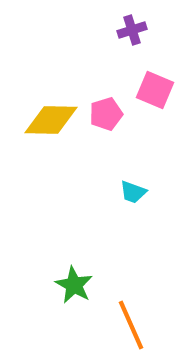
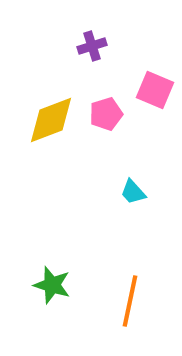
purple cross: moved 40 px left, 16 px down
yellow diamond: rotated 22 degrees counterclockwise
cyan trapezoid: rotated 28 degrees clockwise
green star: moved 22 px left; rotated 12 degrees counterclockwise
orange line: moved 1 px left, 24 px up; rotated 36 degrees clockwise
